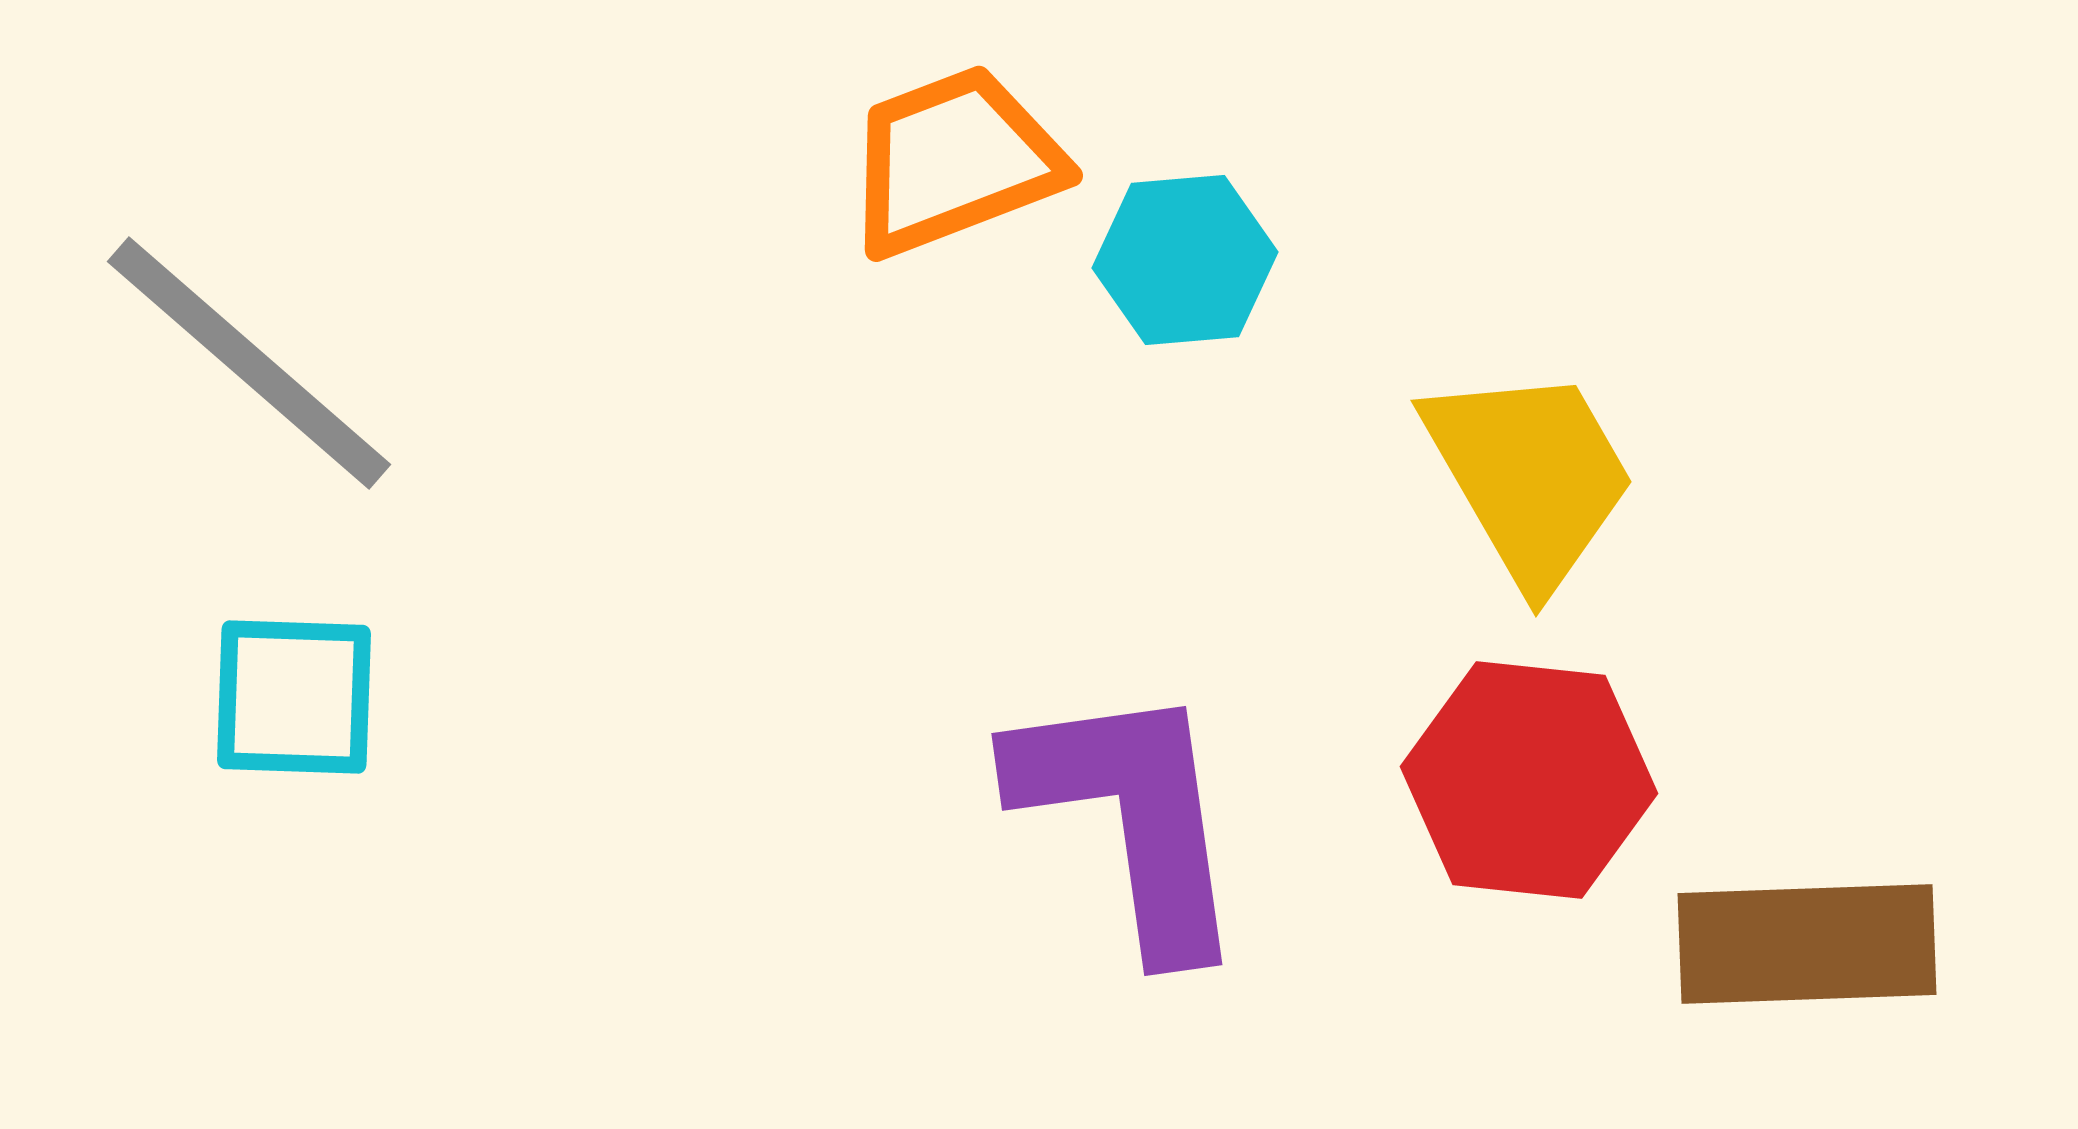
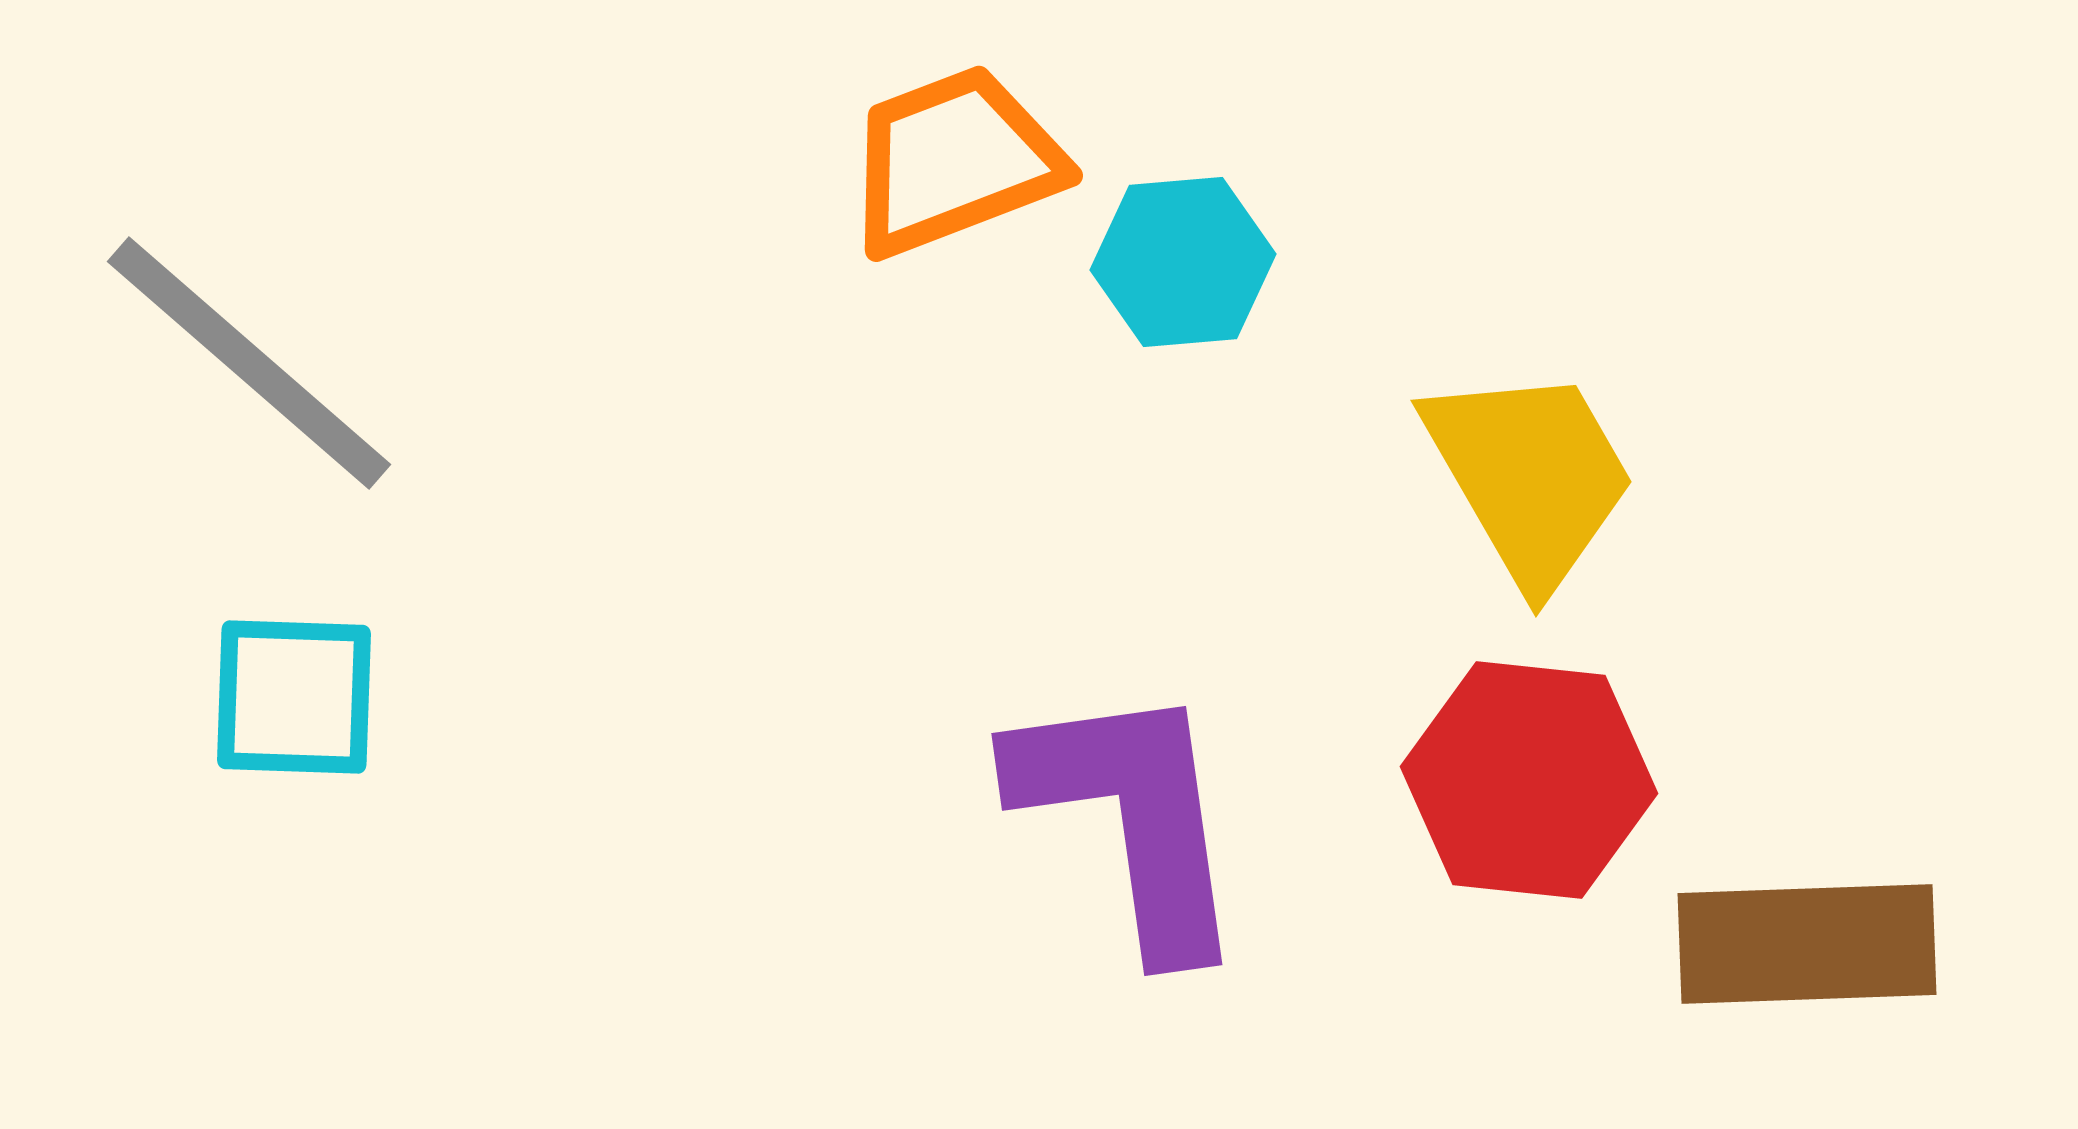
cyan hexagon: moved 2 px left, 2 px down
